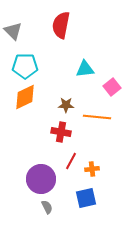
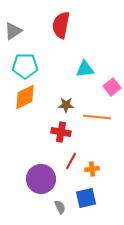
gray triangle: rotated 42 degrees clockwise
gray semicircle: moved 13 px right
